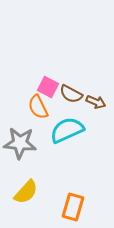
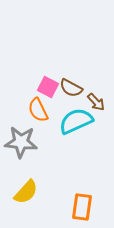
brown semicircle: moved 6 px up
brown arrow: rotated 24 degrees clockwise
orange semicircle: moved 3 px down
cyan semicircle: moved 9 px right, 9 px up
gray star: moved 1 px right, 1 px up
orange rectangle: moved 9 px right; rotated 8 degrees counterclockwise
